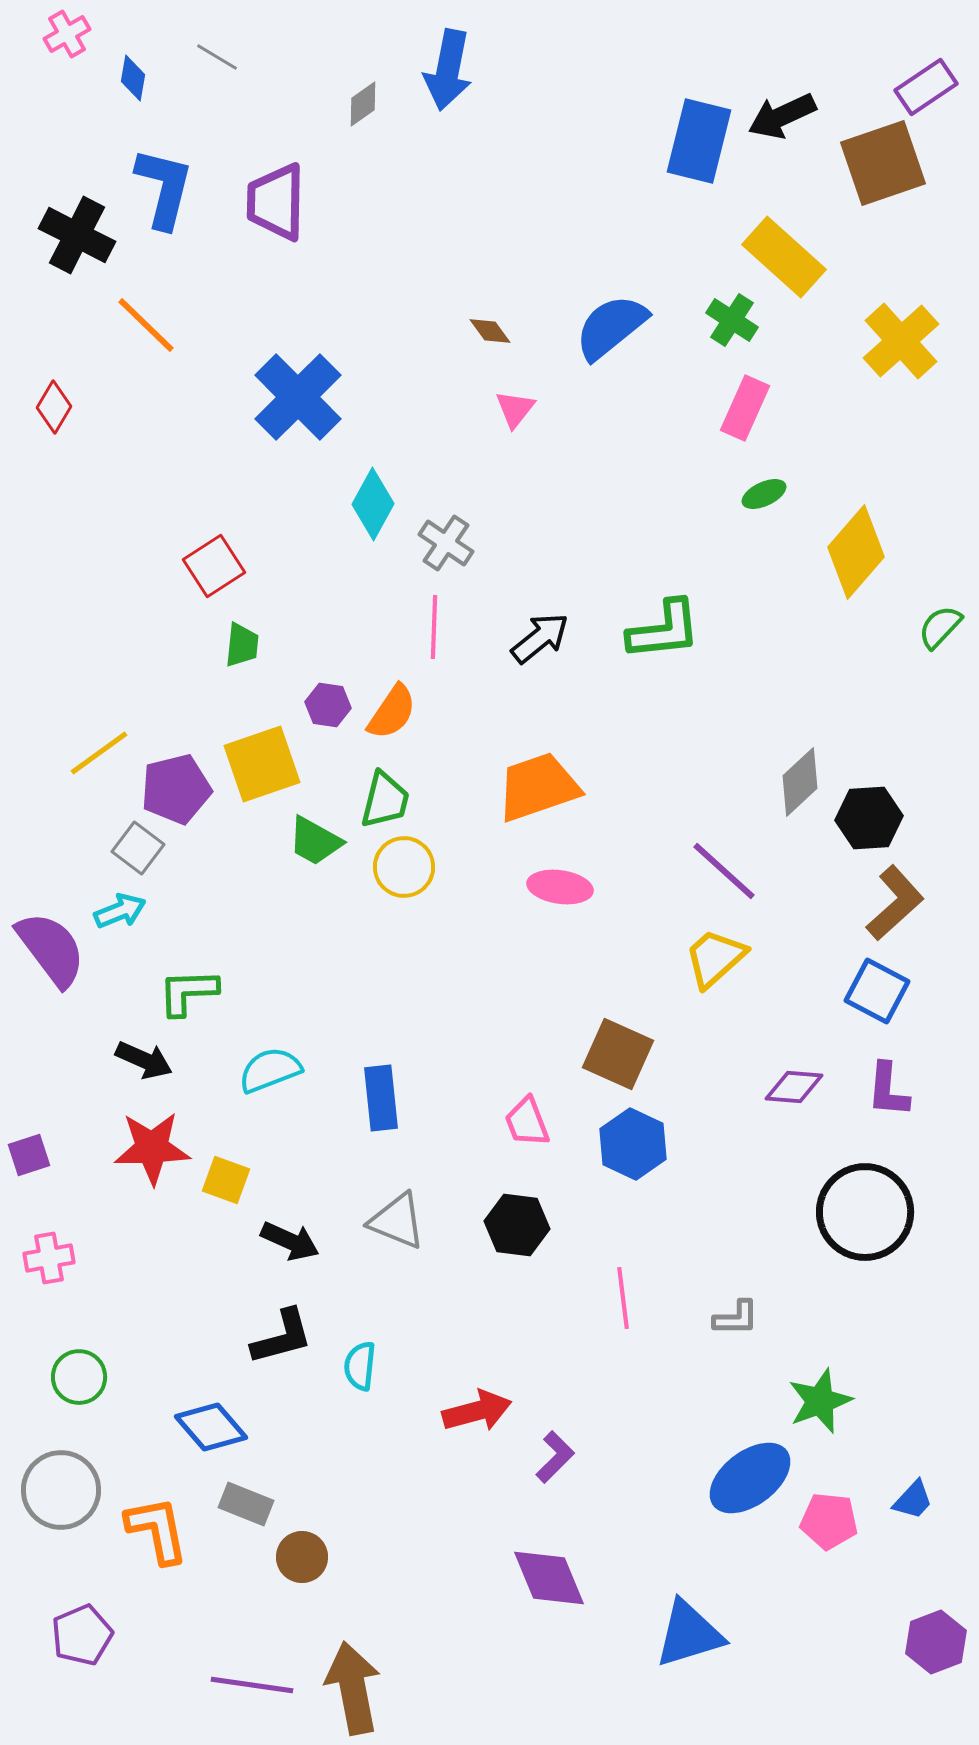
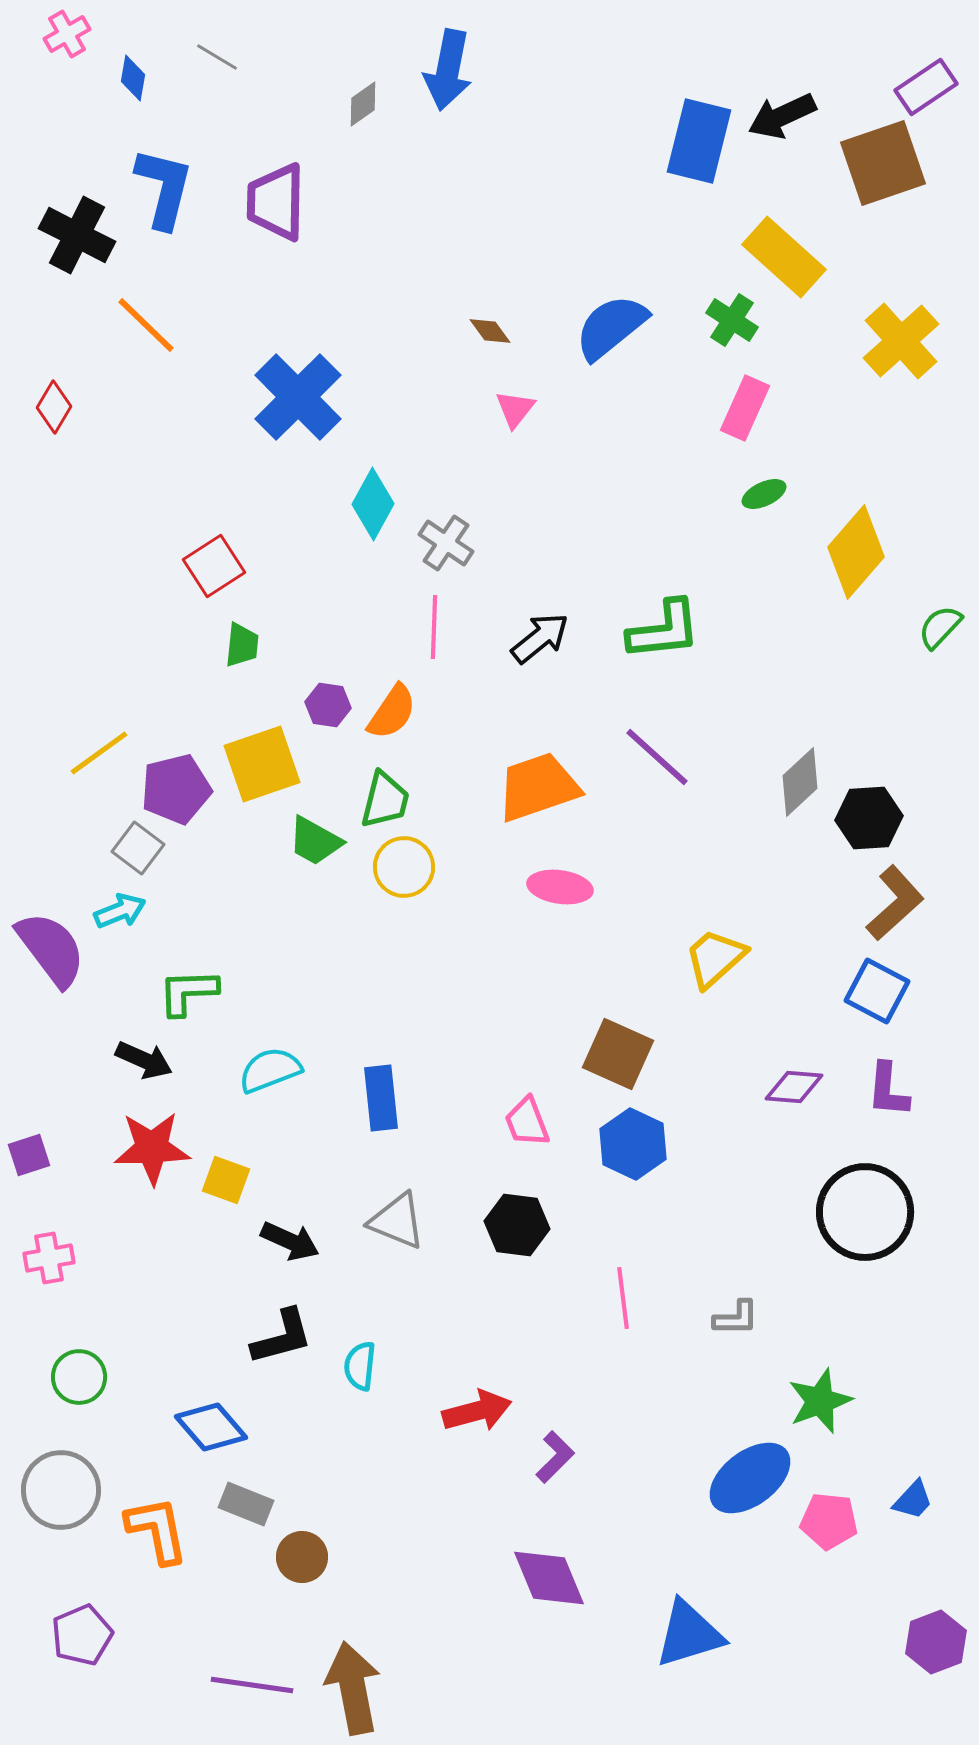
purple line at (724, 871): moved 67 px left, 114 px up
